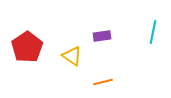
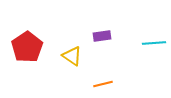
cyan line: moved 1 px right, 11 px down; rotated 75 degrees clockwise
orange line: moved 2 px down
